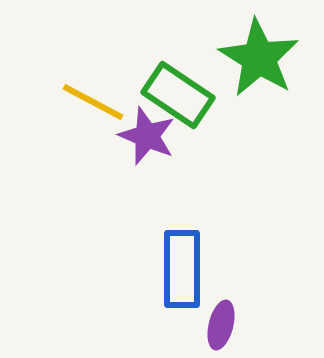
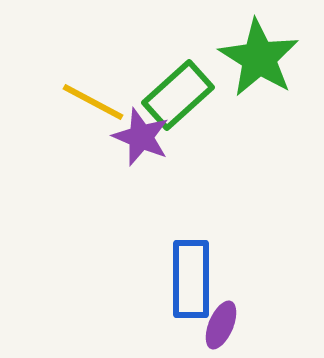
green rectangle: rotated 76 degrees counterclockwise
purple star: moved 6 px left, 1 px down
blue rectangle: moved 9 px right, 10 px down
purple ellipse: rotated 9 degrees clockwise
